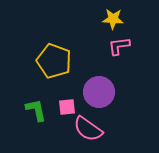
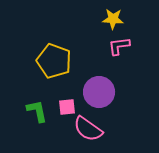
green L-shape: moved 1 px right, 1 px down
